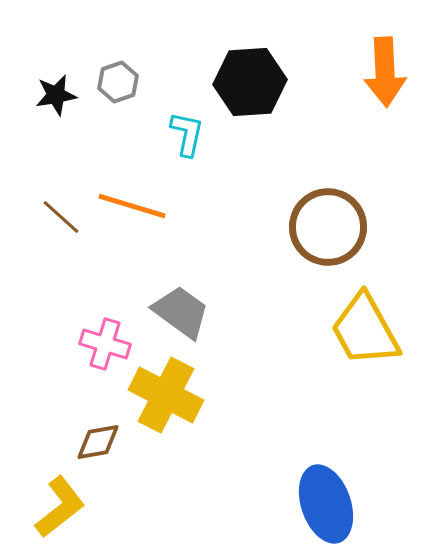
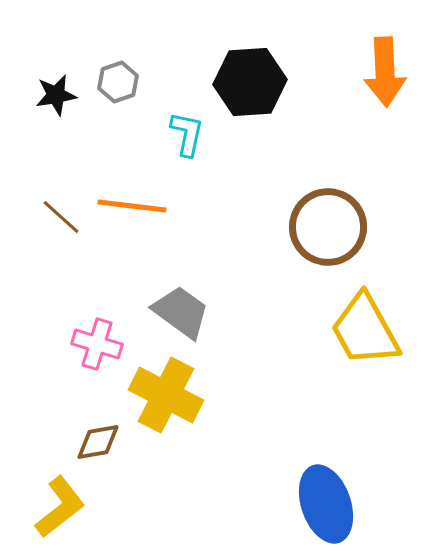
orange line: rotated 10 degrees counterclockwise
pink cross: moved 8 px left
